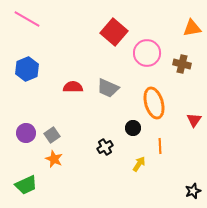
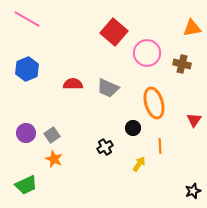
red semicircle: moved 3 px up
